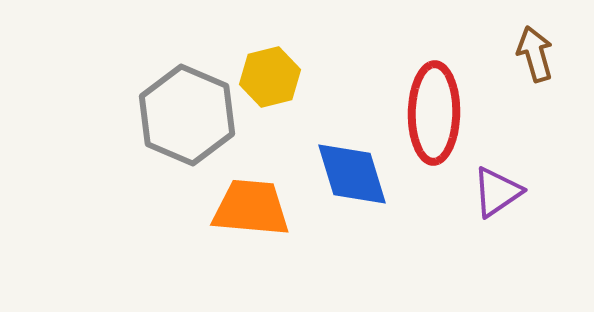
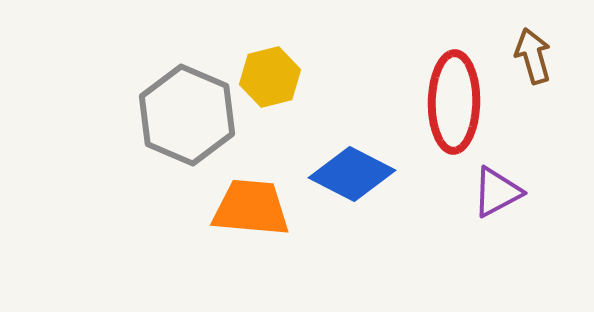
brown arrow: moved 2 px left, 2 px down
red ellipse: moved 20 px right, 11 px up
blue diamond: rotated 46 degrees counterclockwise
purple triangle: rotated 6 degrees clockwise
